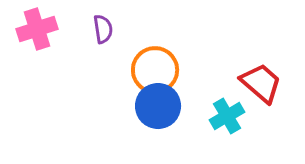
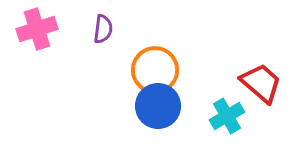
purple semicircle: rotated 16 degrees clockwise
